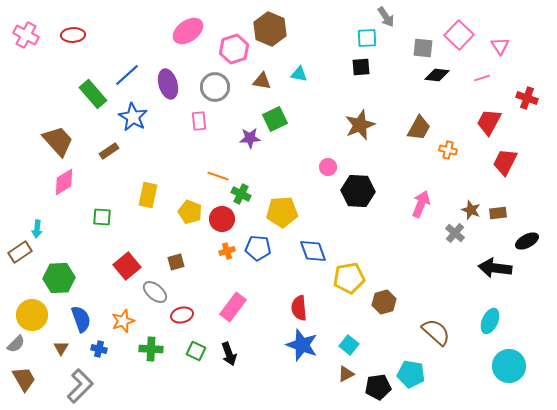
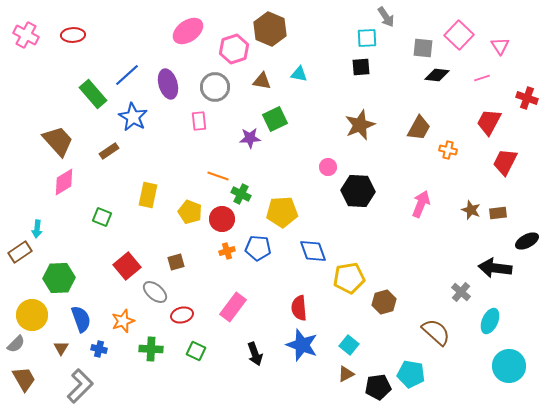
green square at (102, 217): rotated 18 degrees clockwise
gray cross at (455, 233): moved 6 px right, 59 px down
black arrow at (229, 354): moved 26 px right
